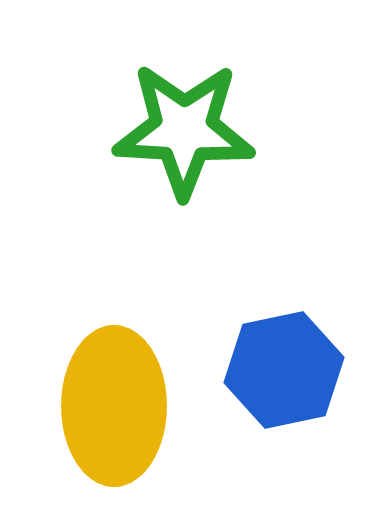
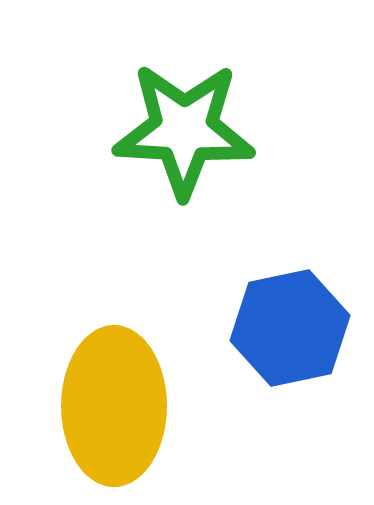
blue hexagon: moved 6 px right, 42 px up
